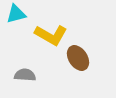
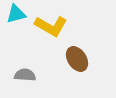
yellow L-shape: moved 9 px up
brown ellipse: moved 1 px left, 1 px down
